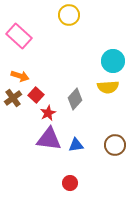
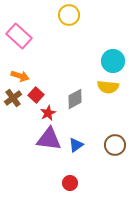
yellow semicircle: rotated 10 degrees clockwise
gray diamond: rotated 20 degrees clockwise
blue triangle: rotated 28 degrees counterclockwise
